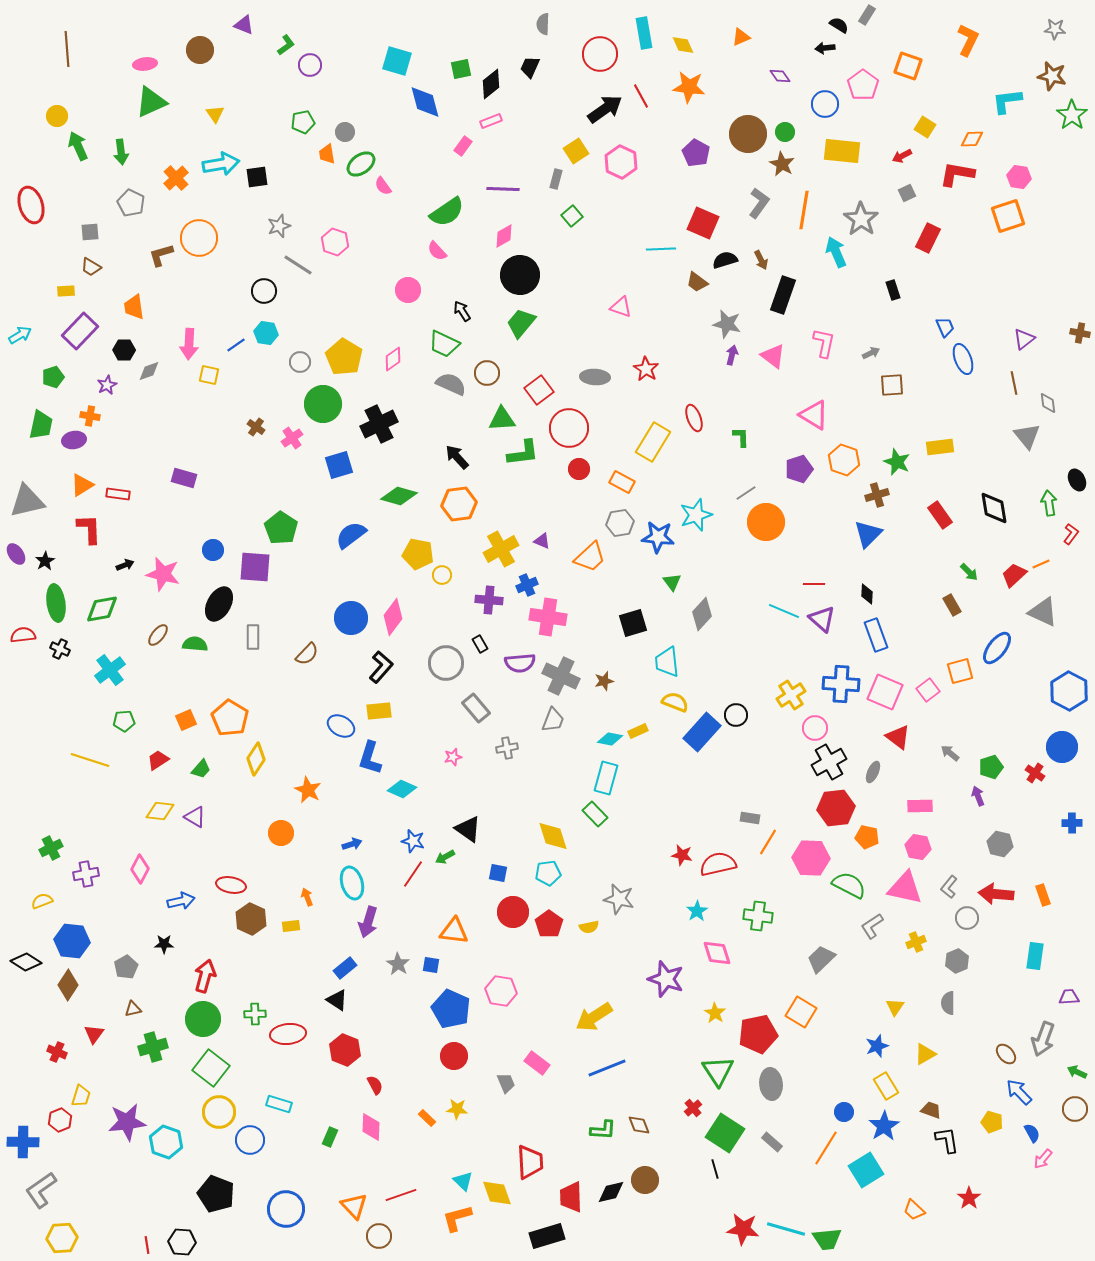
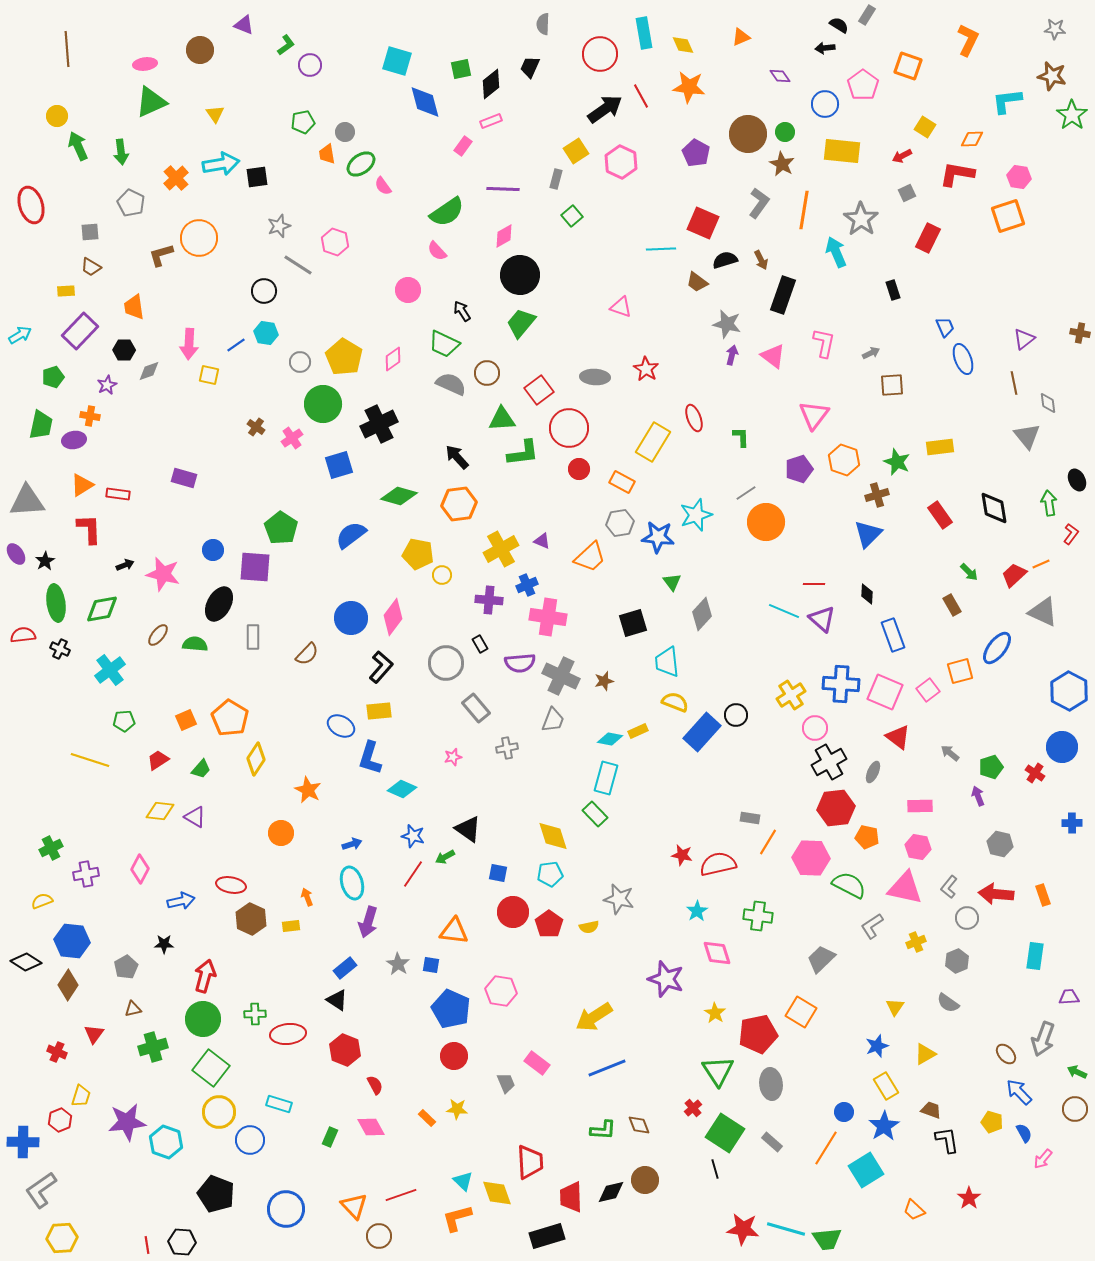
pink triangle at (814, 415): rotated 36 degrees clockwise
gray triangle at (27, 501): rotated 9 degrees clockwise
blue rectangle at (876, 635): moved 17 px right
blue star at (413, 841): moved 5 px up
cyan pentagon at (548, 873): moved 2 px right, 1 px down
gray semicircle at (948, 1003): rotated 55 degrees counterclockwise
pink diamond at (371, 1127): rotated 32 degrees counterclockwise
blue semicircle at (1032, 1133): moved 8 px left
